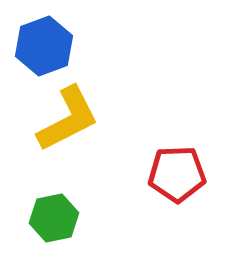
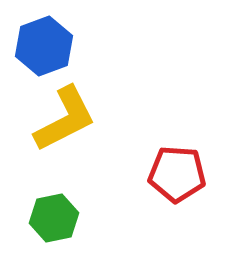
yellow L-shape: moved 3 px left
red pentagon: rotated 6 degrees clockwise
